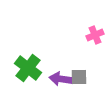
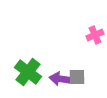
green cross: moved 4 px down
gray square: moved 2 px left
